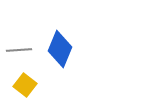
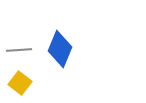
yellow square: moved 5 px left, 2 px up
